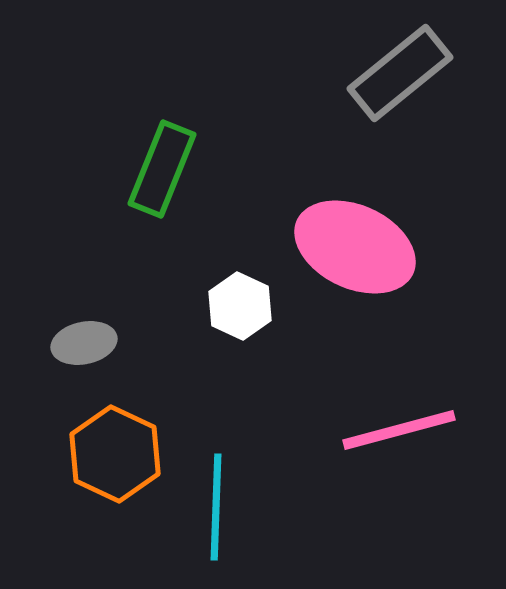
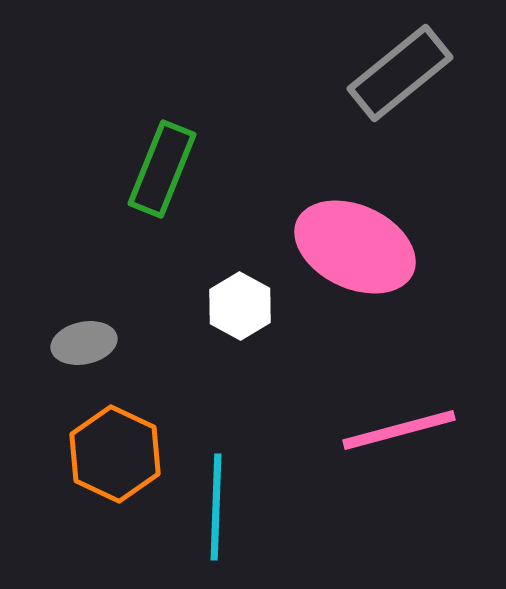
white hexagon: rotated 4 degrees clockwise
